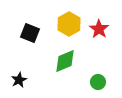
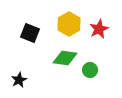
red star: rotated 12 degrees clockwise
green diamond: moved 3 px up; rotated 30 degrees clockwise
green circle: moved 8 px left, 12 px up
